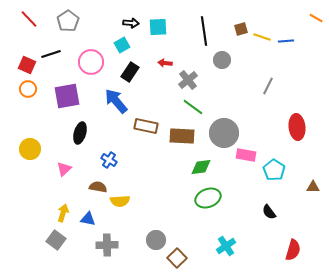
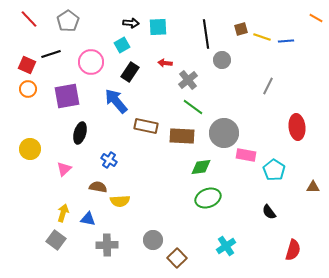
black line at (204, 31): moved 2 px right, 3 px down
gray circle at (156, 240): moved 3 px left
